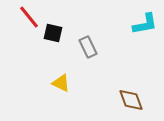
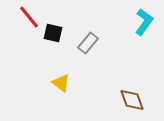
cyan L-shape: moved 1 px left, 2 px up; rotated 44 degrees counterclockwise
gray rectangle: moved 4 px up; rotated 65 degrees clockwise
yellow triangle: rotated 12 degrees clockwise
brown diamond: moved 1 px right
